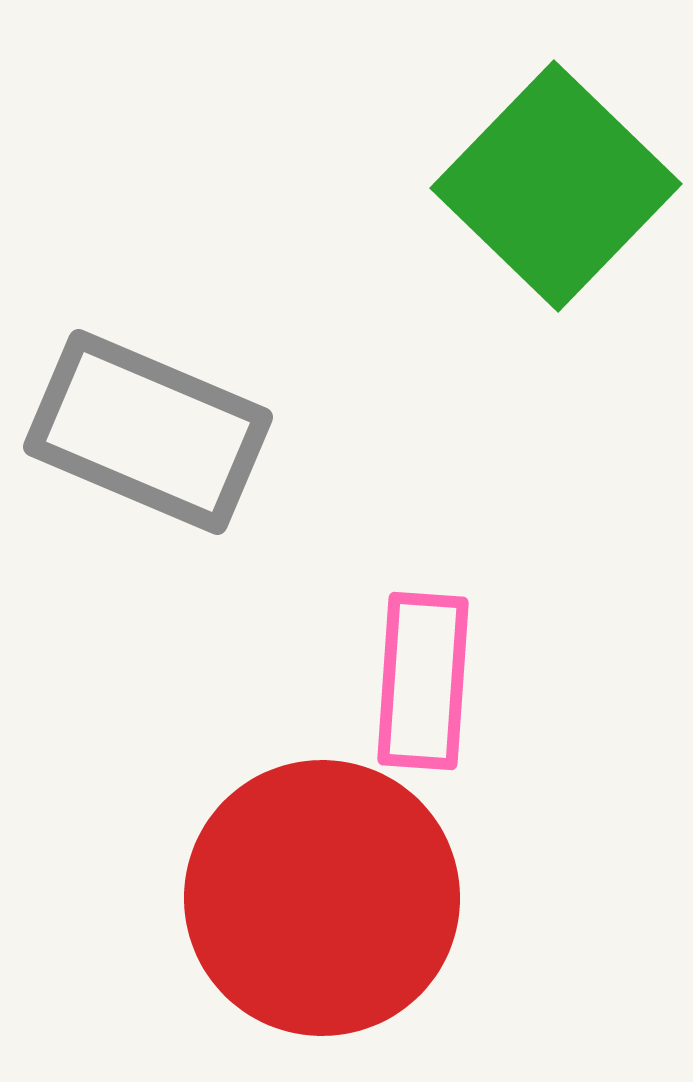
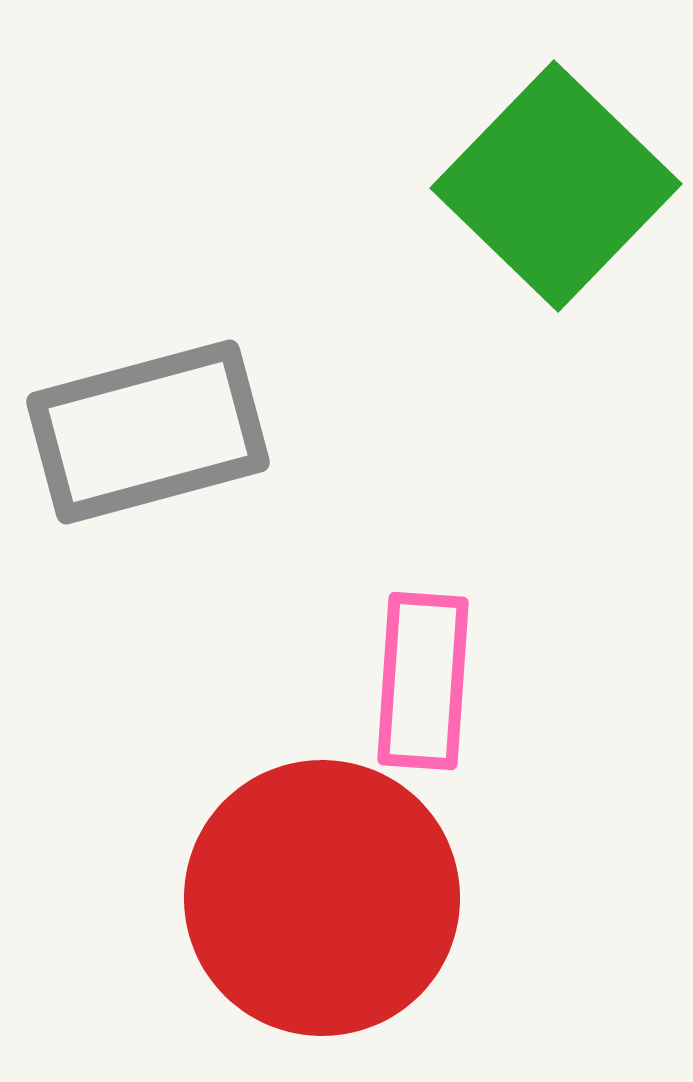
gray rectangle: rotated 38 degrees counterclockwise
